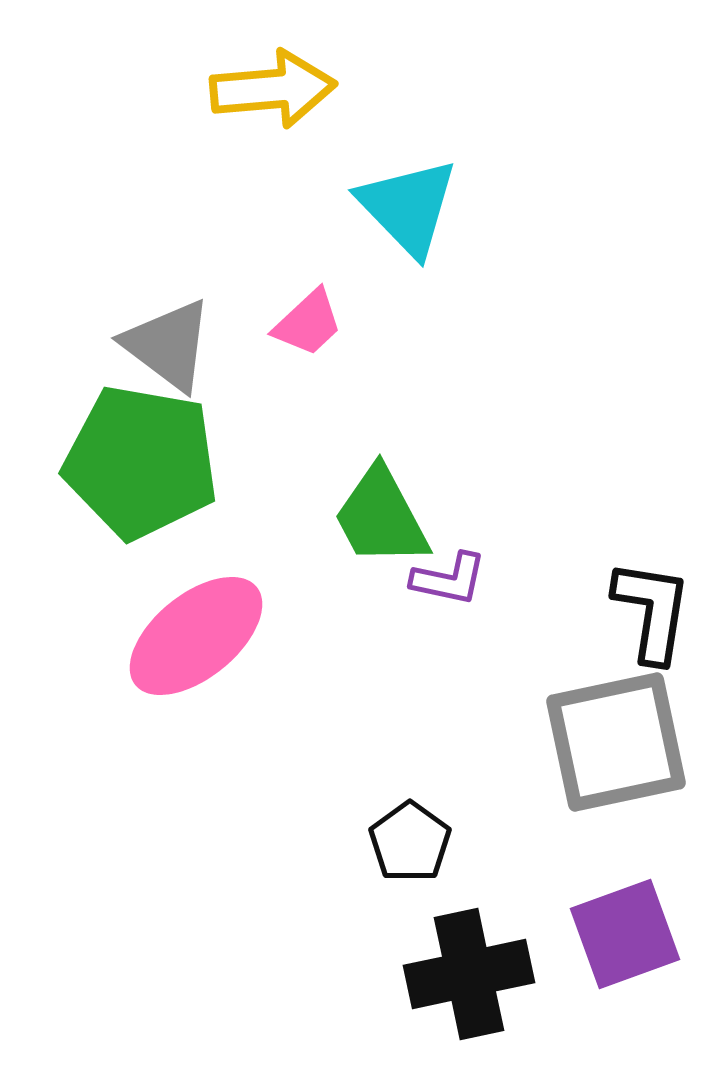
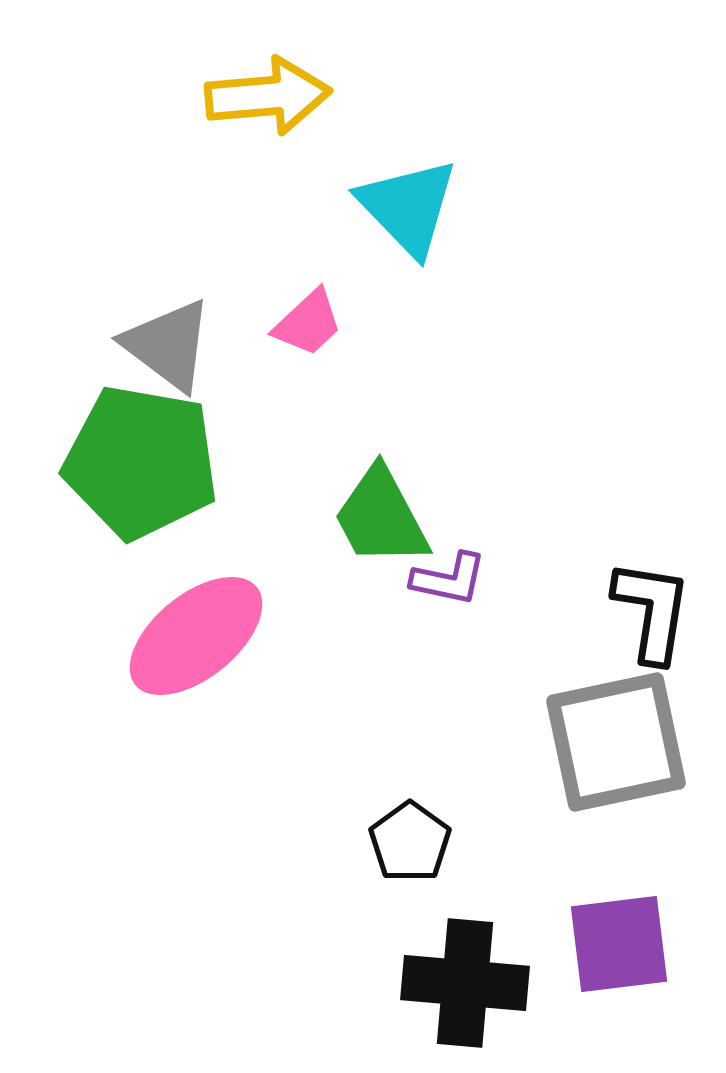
yellow arrow: moved 5 px left, 7 px down
purple square: moved 6 px left, 10 px down; rotated 13 degrees clockwise
black cross: moved 4 px left, 9 px down; rotated 17 degrees clockwise
